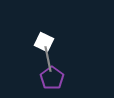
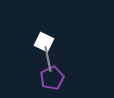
purple pentagon: rotated 10 degrees clockwise
